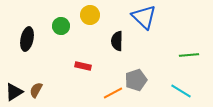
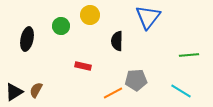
blue triangle: moved 4 px right; rotated 24 degrees clockwise
gray pentagon: rotated 15 degrees clockwise
